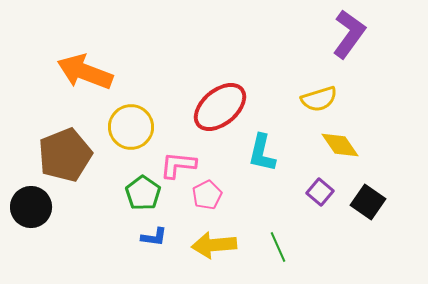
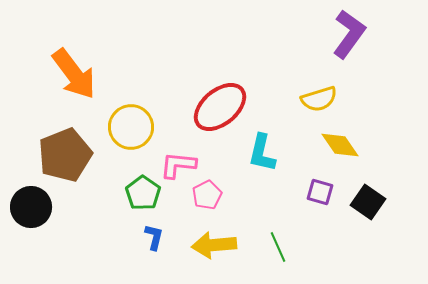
orange arrow: moved 11 px left, 2 px down; rotated 148 degrees counterclockwise
purple square: rotated 24 degrees counterclockwise
blue L-shape: rotated 84 degrees counterclockwise
